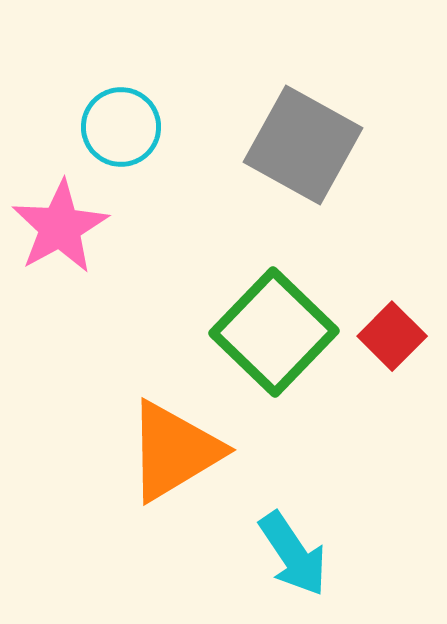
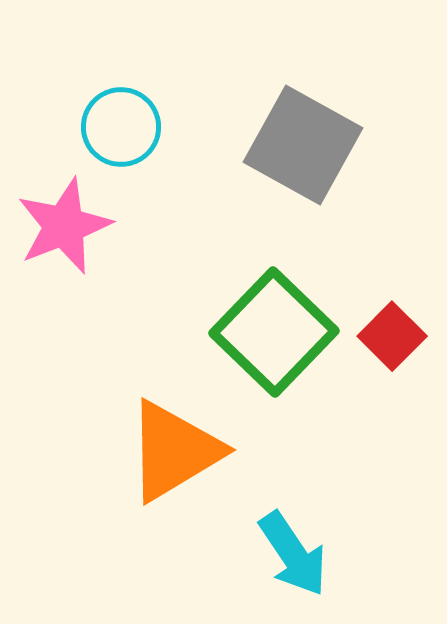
pink star: moved 4 px right, 1 px up; rotated 8 degrees clockwise
